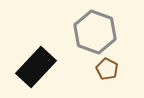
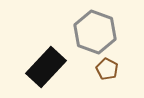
black rectangle: moved 10 px right
